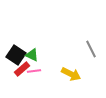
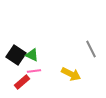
red rectangle: moved 13 px down
